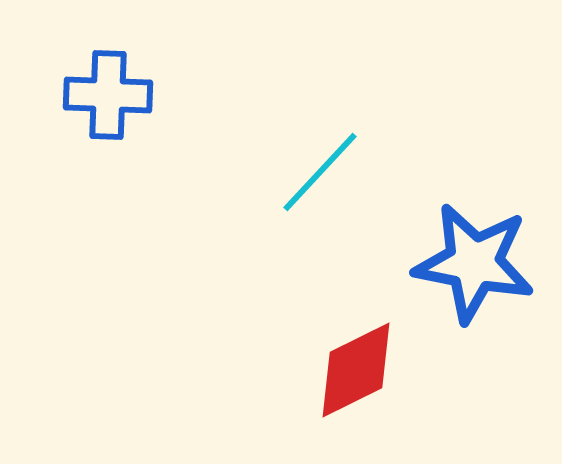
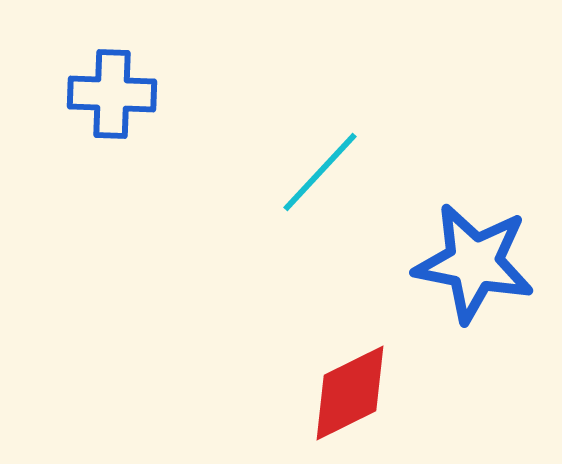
blue cross: moved 4 px right, 1 px up
red diamond: moved 6 px left, 23 px down
